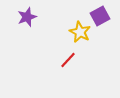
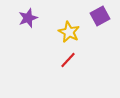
purple star: moved 1 px right, 1 px down
yellow star: moved 11 px left
